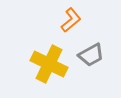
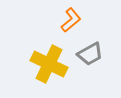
gray trapezoid: moved 1 px left, 1 px up
